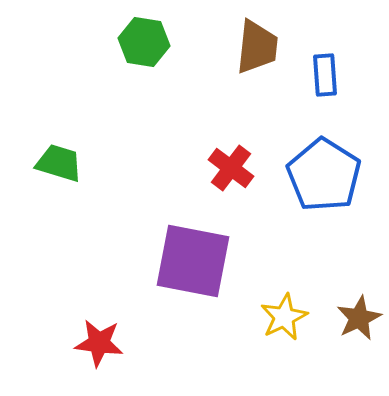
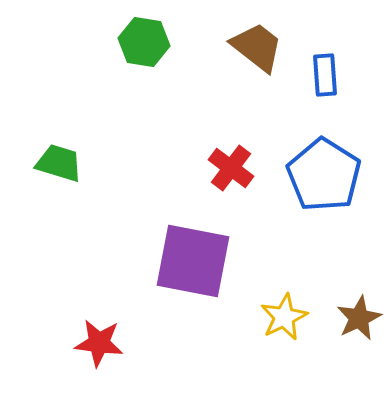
brown trapezoid: rotated 58 degrees counterclockwise
